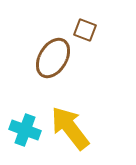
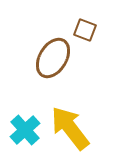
cyan cross: rotated 28 degrees clockwise
